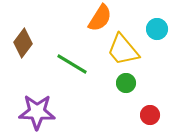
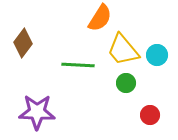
cyan circle: moved 26 px down
green line: moved 6 px right, 1 px down; rotated 28 degrees counterclockwise
